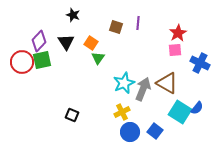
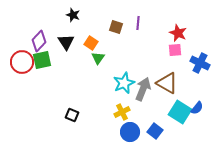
red star: rotated 18 degrees counterclockwise
